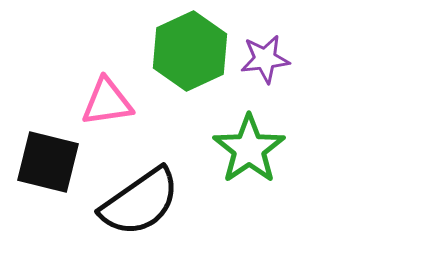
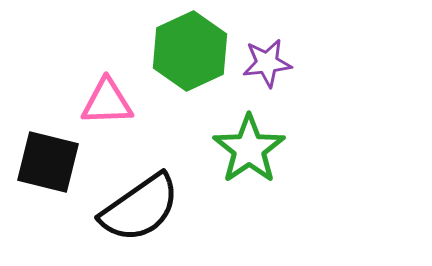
purple star: moved 2 px right, 4 px down
pink triangle: rotated 6 degrees clockwise
black semicircle: moved 6 px down
